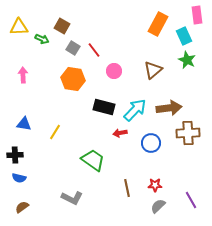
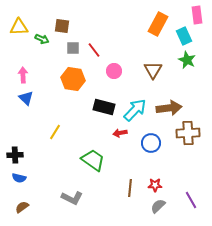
brown square: rotated 21 degrees counterclockwise
gray square: rotated 32 degrees counterclockwise
brown triangle: rotated 18 degrees counterclockwise
blue triangle: moved 2 px right, 26 px up; rotated 35 degrees clockwise
brown line: moved 3 px right; rotated 18 degrees clockwise
